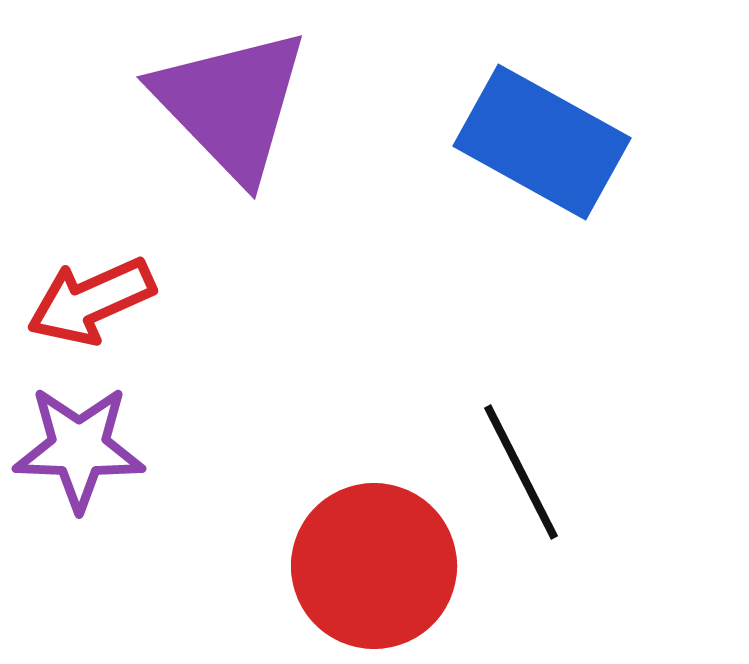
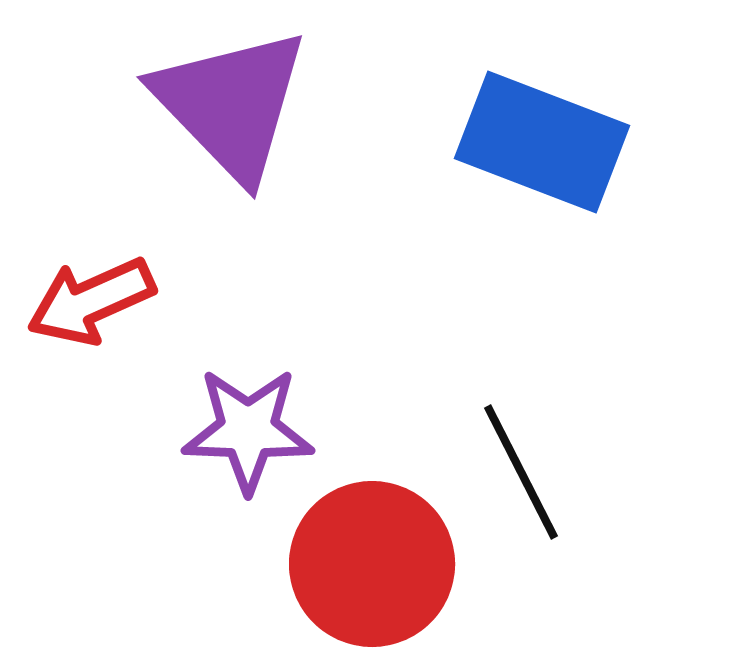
blue rectangle: rotated 8 degrees counterclockwise
purple star: moved 169 px right, 18 px up
red circle: moved 2 px left, 2 px up
